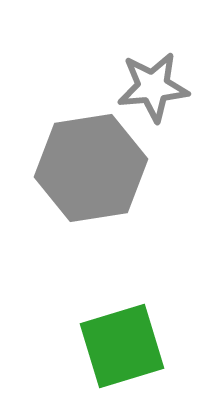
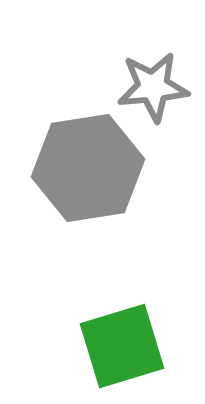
gray hexagon: moved 3 px left
